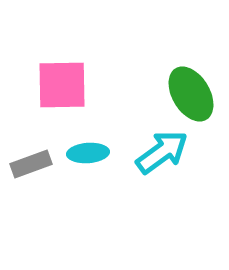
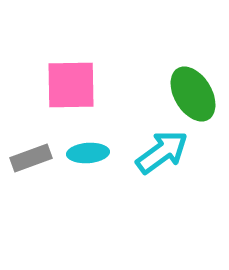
pink square: moved 9 px right
green ellipse: moved 2 px right
gray rectangle: moved 6 px up
